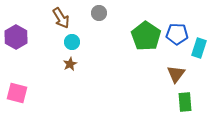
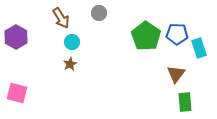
cyan rectangle: rotated 36 degrees counterclockwise
